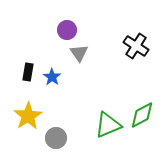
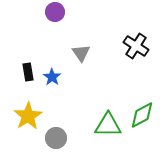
purple circle: moved 12 px left, 18 px up
gray triangle: moved 2 px right
black rectangle: rotated 18 degrees counterclockwise
green triangle: rotated 24 degrees clockwise
